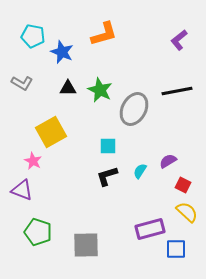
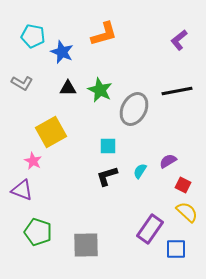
purple rectangle: rotated 40 degrees counterclockwise
